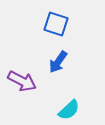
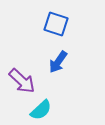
purple arrow: rotated 16 degrees clockwise
cyan semicircle: moved 28 px left
